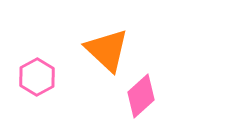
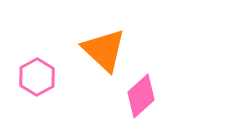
orange triangle: moved 3 px left
